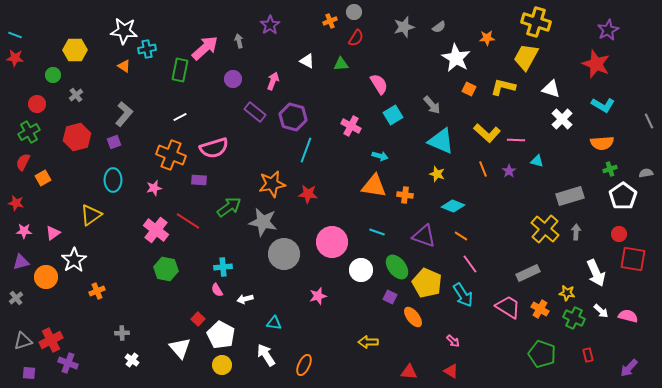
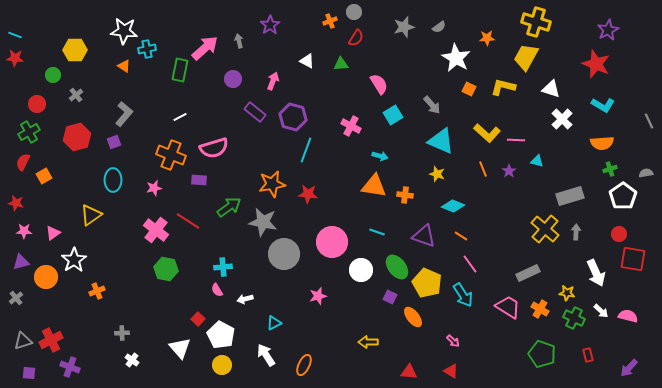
orange square at (43, 178): moved 1 px right, 2 px up
cyan triangle at (274, 323): rotated 35 degrees counterclockwise
purple cross at (68, 363): moved 2 px right, 4 px down
